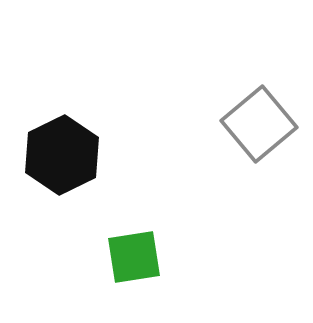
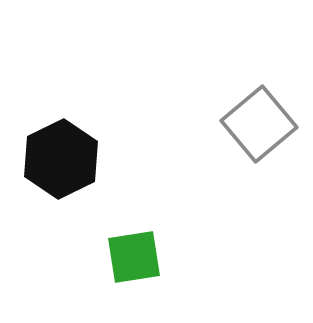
black hexagon: moved 1 px left, 4 px down
